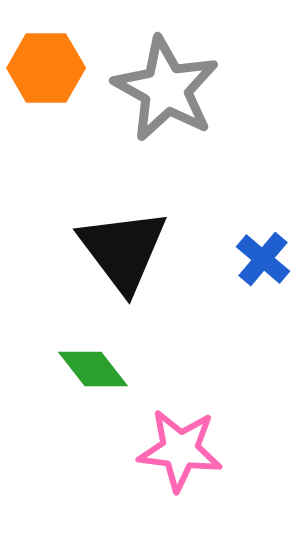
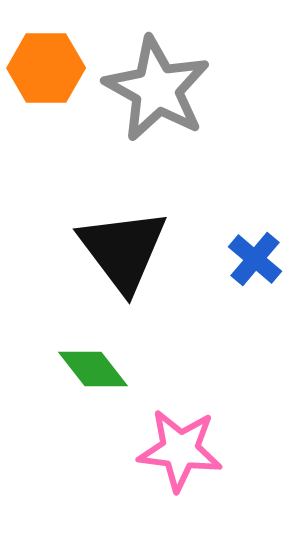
gray star: moved 9 px left
blue cross: moved 8 px left
